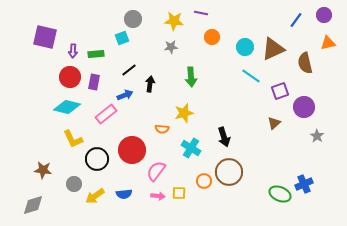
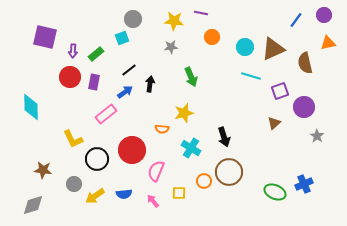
green rectangle at (96, 54): rotated 35 degrees counterclockwise
cyan line at (251, 76): rotated 18 degrees counterclockwise
green arrow at (191, 77): rotated 18 degrees counterclockwise
blue arrow at (125, 95): moved 3 px up; rotated 14 degrees counterclockwise
cyan diamond at (67, 107): moved 36 px left; rotated 76 degrees clockwise
pink semicircle at (156, 171): rotated 15 degrees counterclockwise
green ellipse at (280, 194): moved 5 px left, 2 px up
pink arrow at (158, 196): moved 5 px left, 5 px down; rotated 136 degrees counterclockwise
